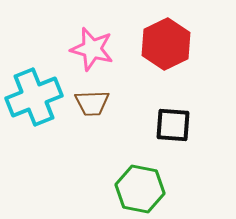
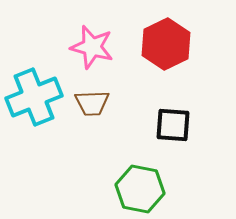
pink star: moved 2 px up
